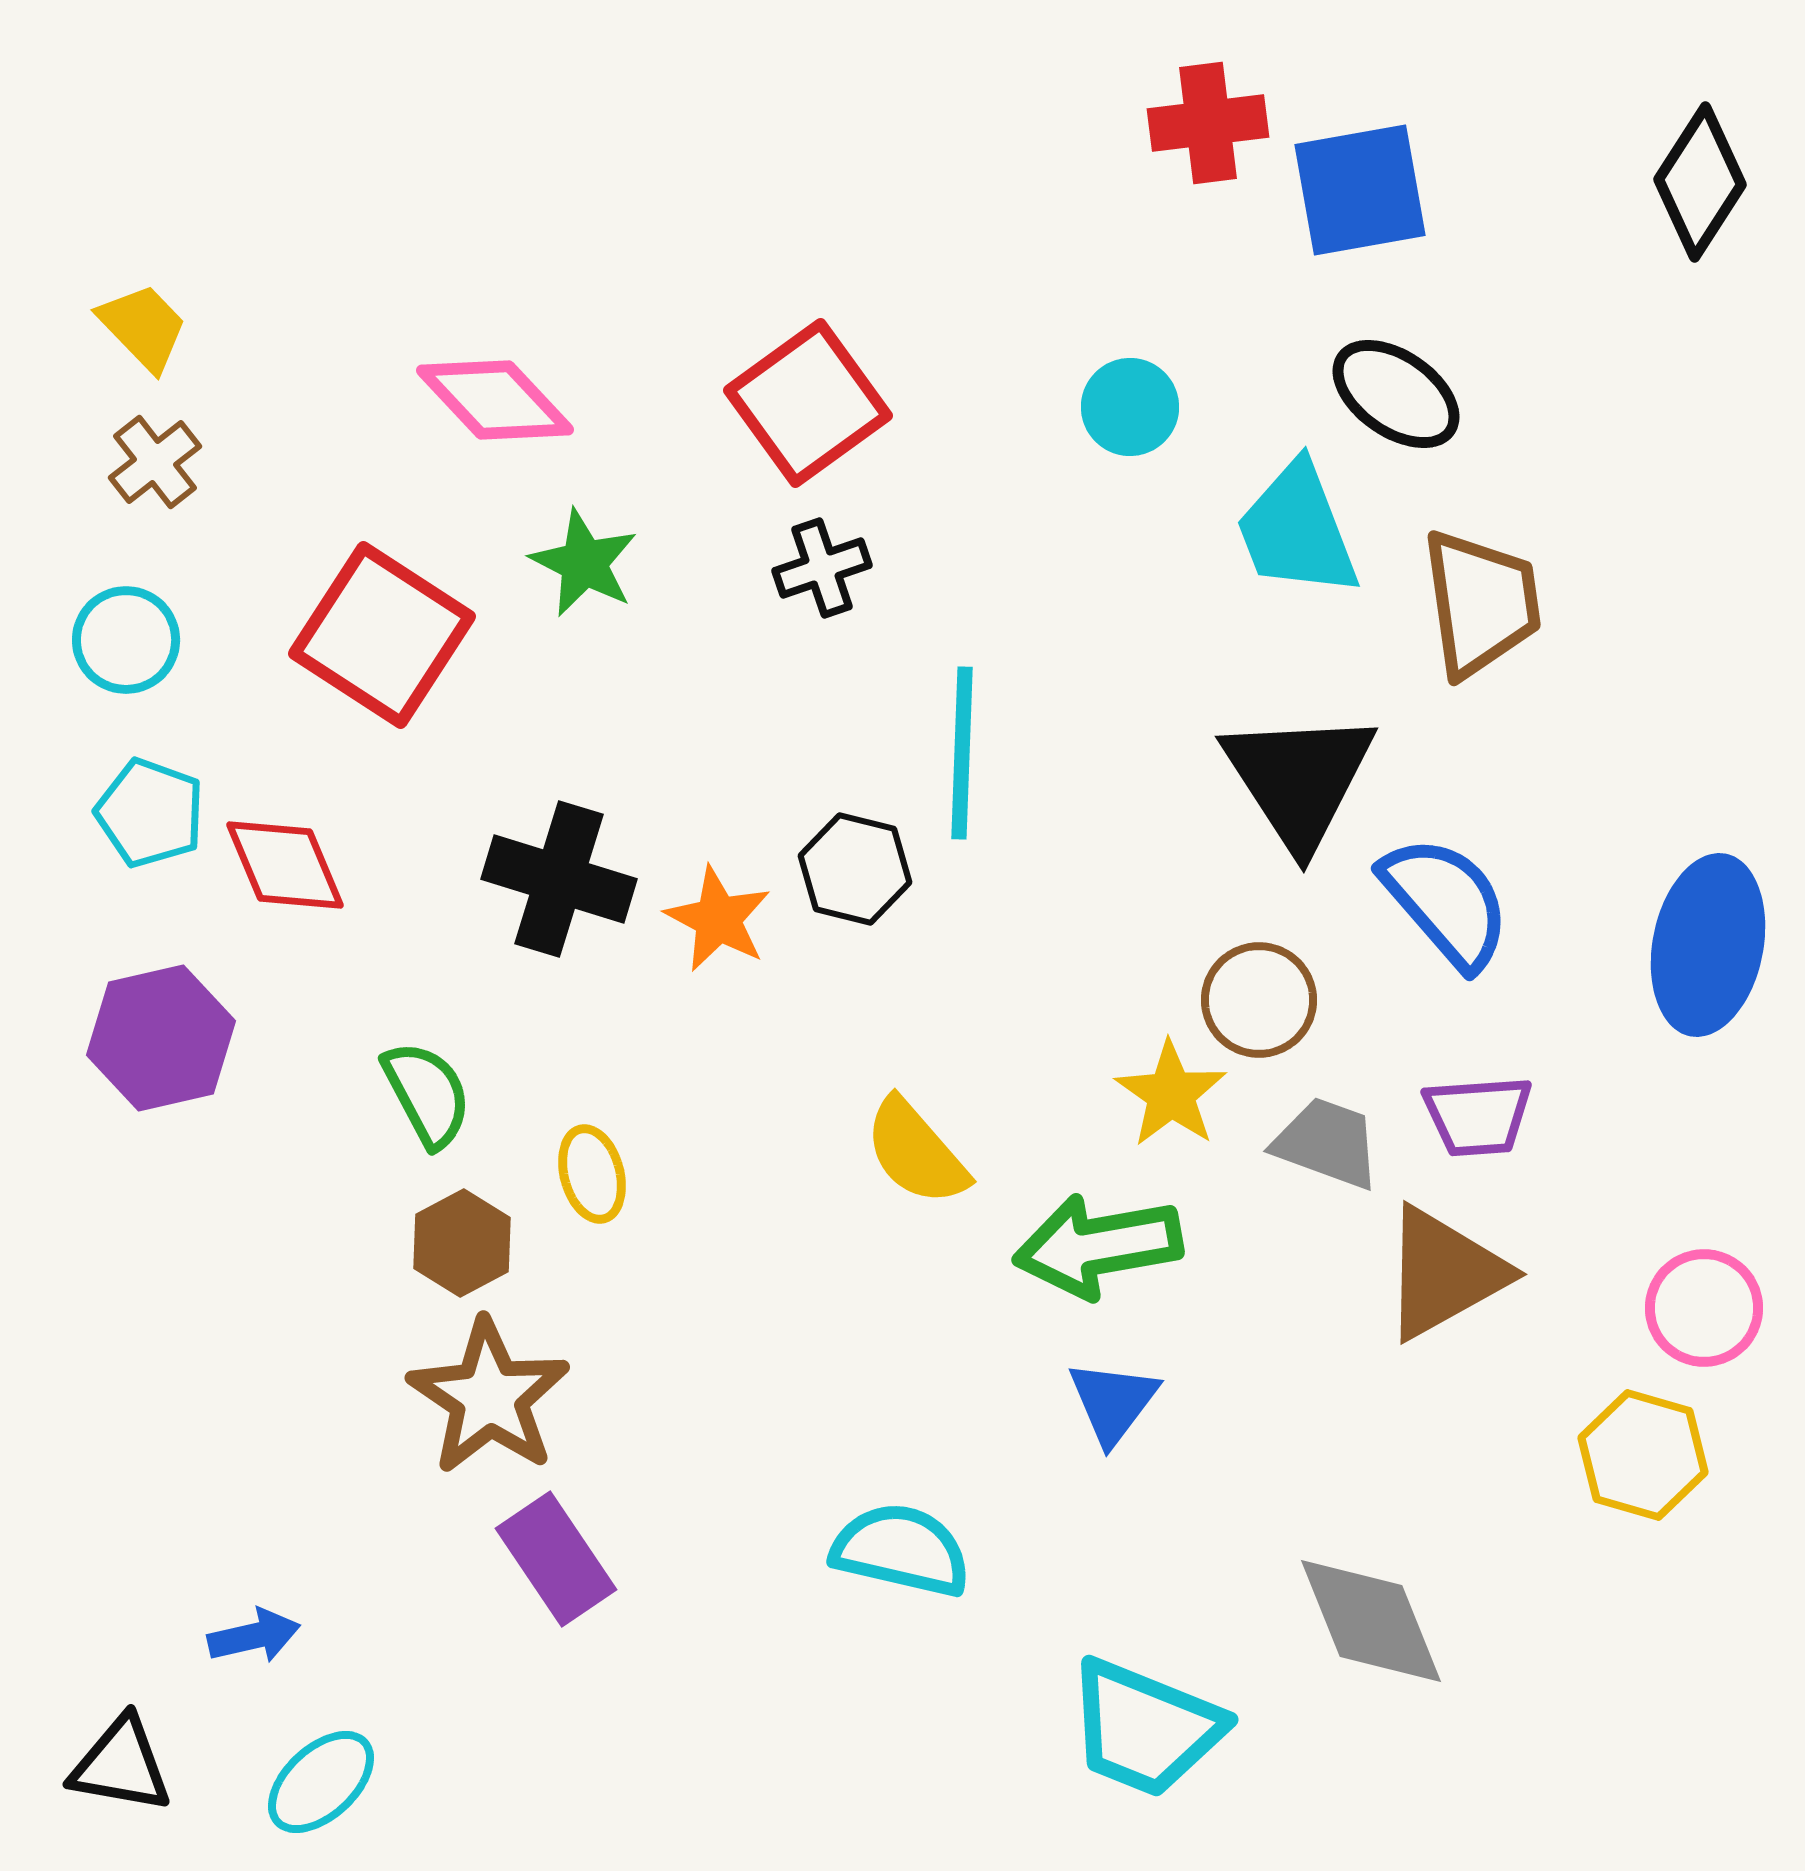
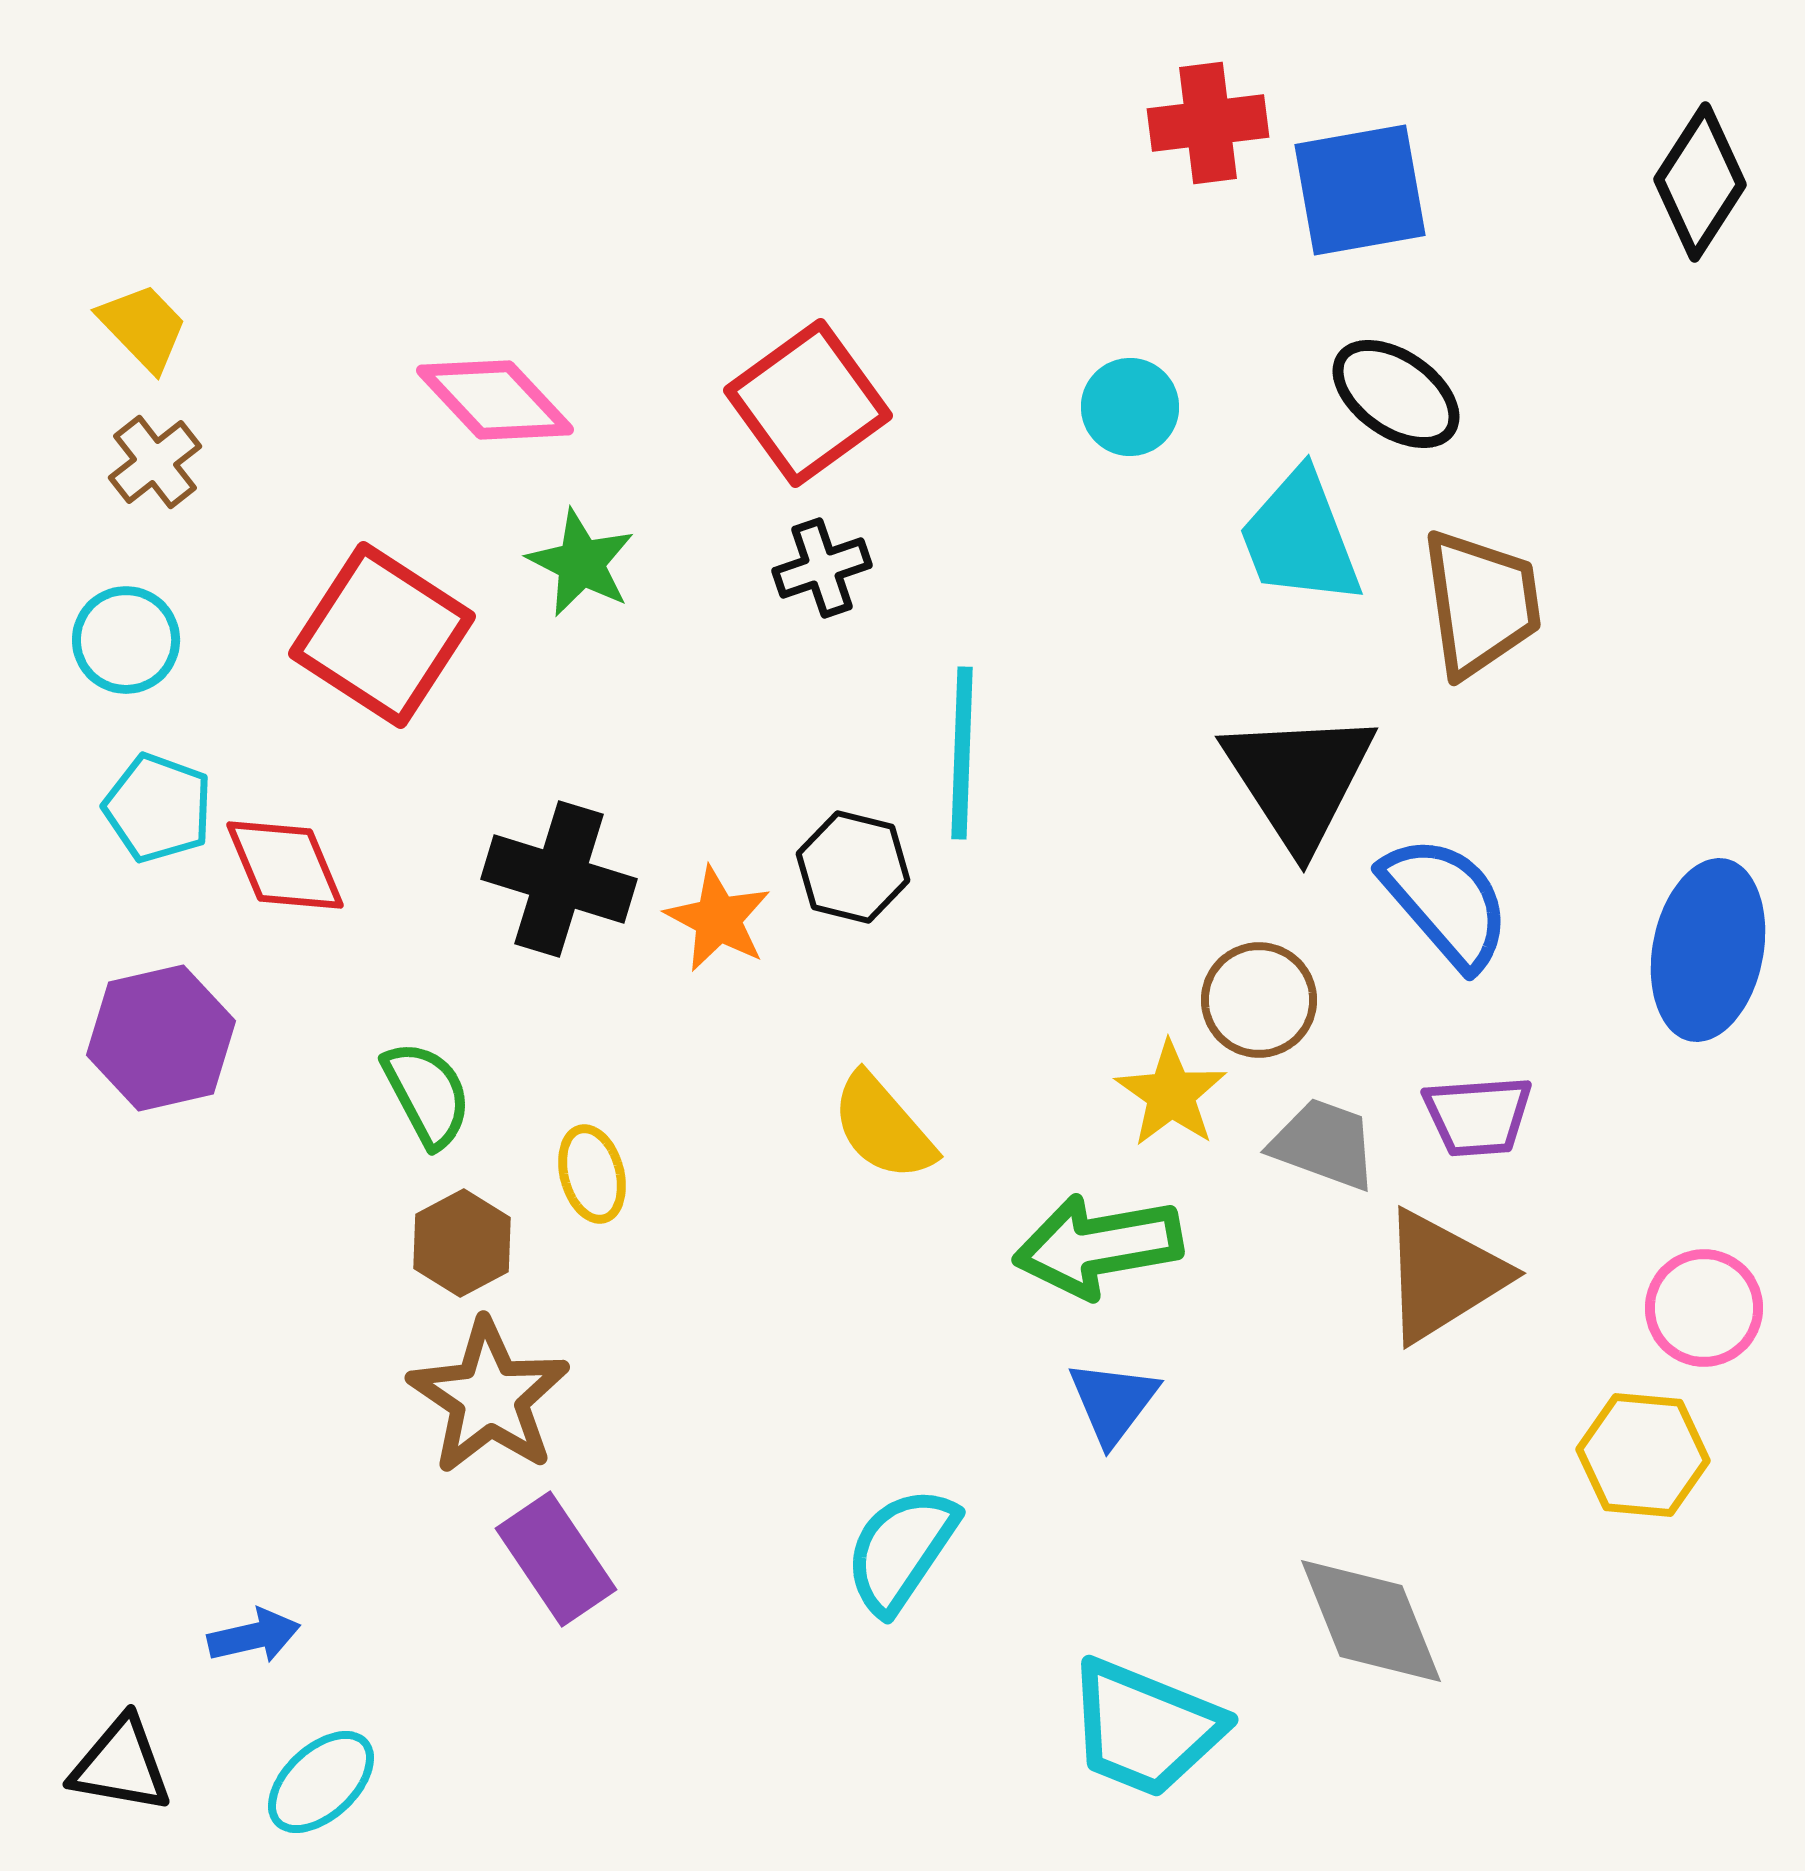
cyan trapezoid at (1297, 530): moved 3 px right, 8 px down
green star at (584, 563): moved 3 px left
cyan pentagon at (150, 813): moved 8 px right, 5 px up
black hexagon at (855, 869): moved 2 px left, 2 px up
blue ellipse at (1708, 945): moved 5 px down
gray trapezoid at (1327, 1143): moved 3 px left, 1 px down
yellow semicircle at (916, 1152): moved 33 px left, 25 px up
brown triangle at (1444, 1273): moved 1 px left, 3 px down; rotated 3 degrees counterclockwise
yellow hexagon at (1643, 1455): rotated 11 degrees counterclockwise
cyan semicircle at (901, 1550): rotated 69 degrees counterclockwise
